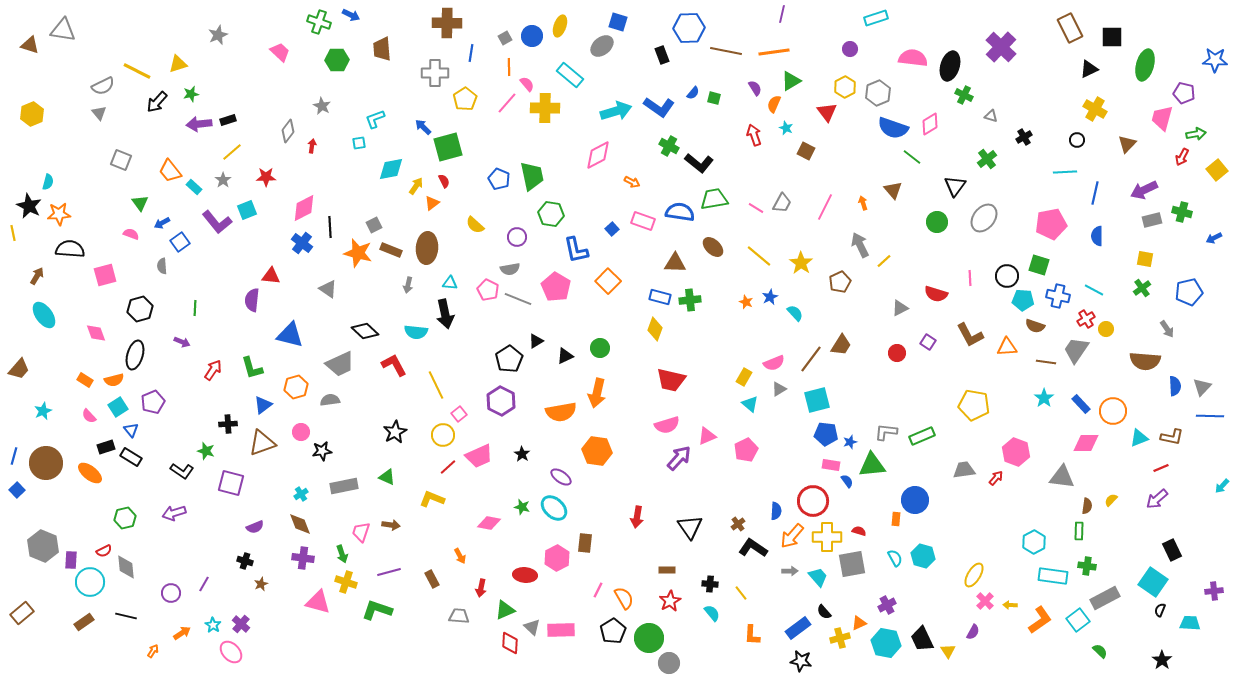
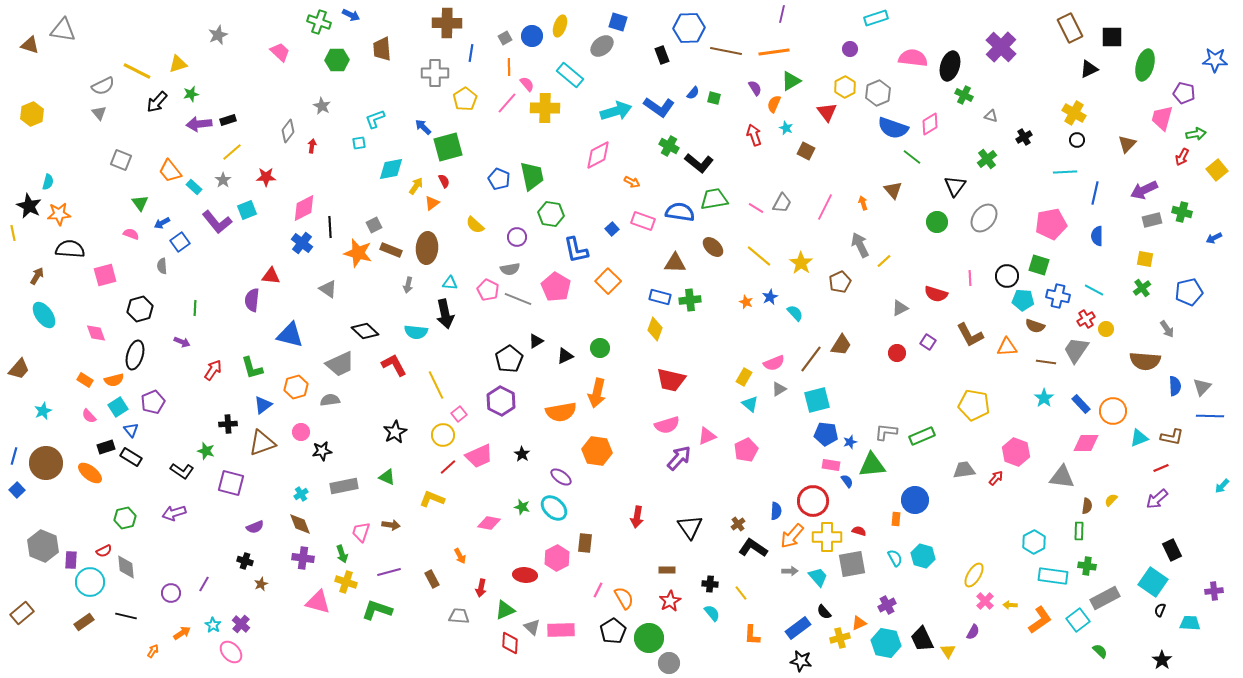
yellow cross at (1095, 109): moved 21 px left, 4 px down
